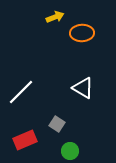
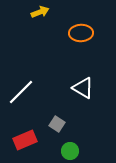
yellow arrow: moved 15 px left, 5 px up
orange ellipse: moved 1 px left
